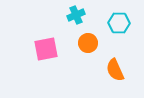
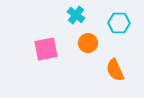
cyan cross: rotated 30 degrees counterclockwise
